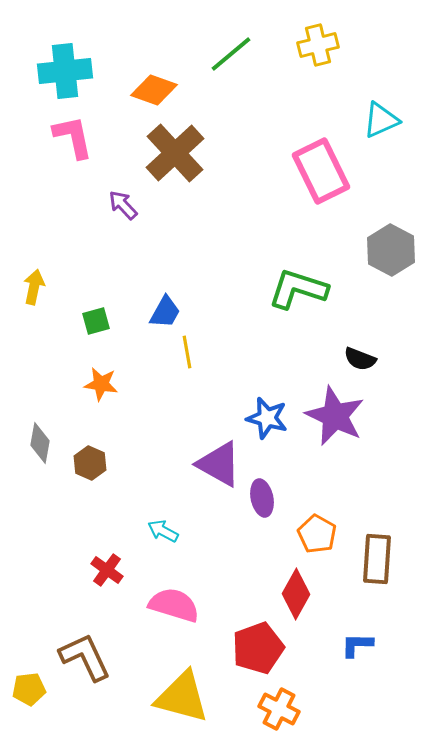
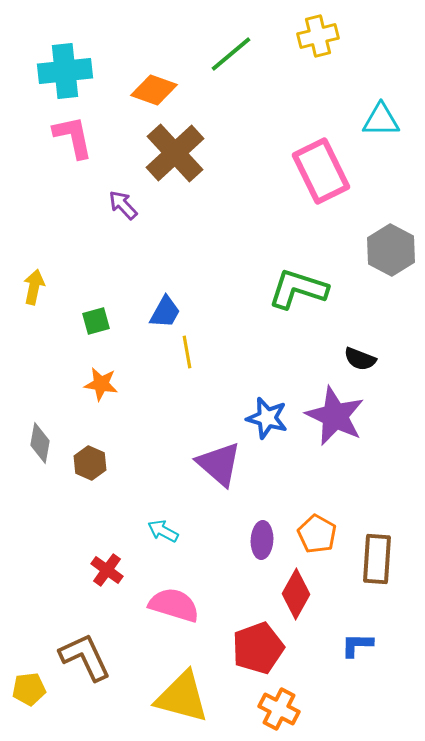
yellow cross: moved 9 px up
cyan triangle: rotated 24 degrees clockwise
purple triangle: rotated 12 degrees clockwise
purple ellipse: moved 42 px down; rotated 15 degrees clockwise
